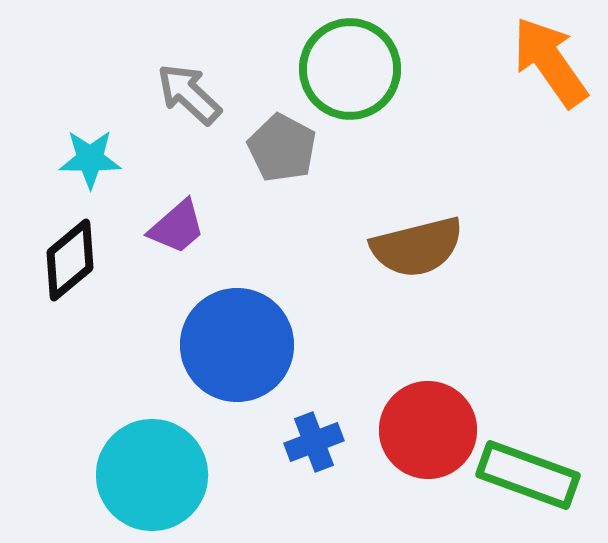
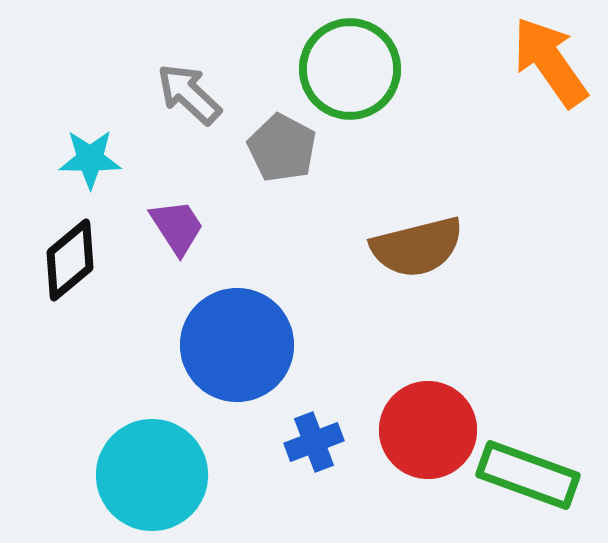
purple trapezoid: rotated 82 degrees counterclockwise
